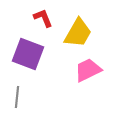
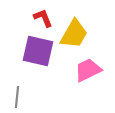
yellow trapezoid: moved 4 px left, 1 px down
purple square: moved 10 px right, 3 px up; rotated 8 degrees counterclockwise
